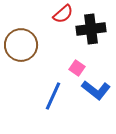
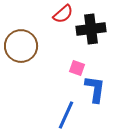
brown circle: moved 1 px down
pink square: rotated 14 degrees counterclockwise
blue L-shape: moved 1 px left, 1 px up; rotated 120 degrees counterclockwise
blue line: moved 13 px right, 19 px down
